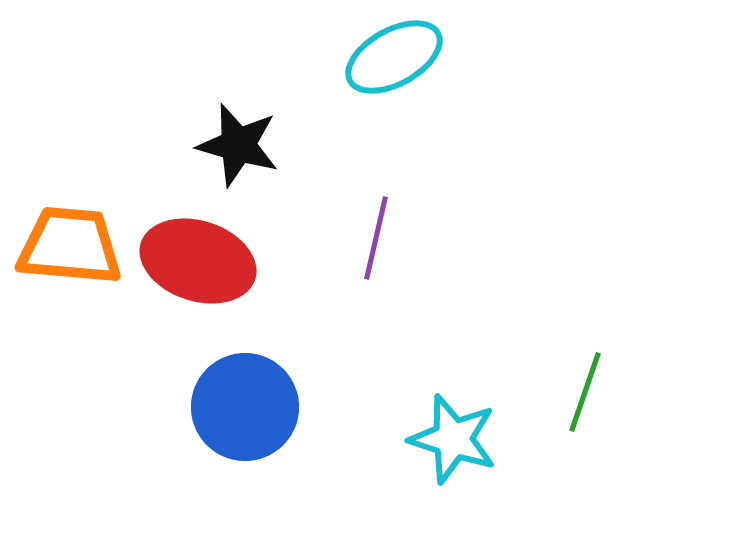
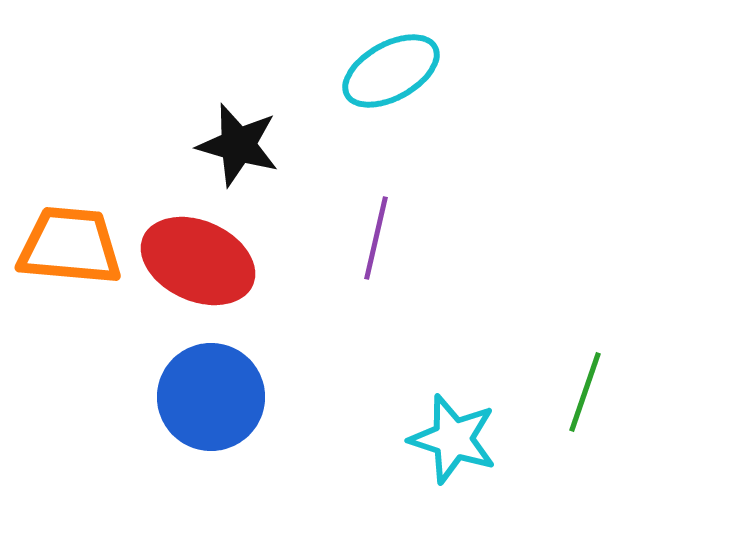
cyan ellipse: moved 3 px left, 14 px down
red ellipse: rotated 6 degrees clockwise
blue circle: moved 34 px left, 10 px up
